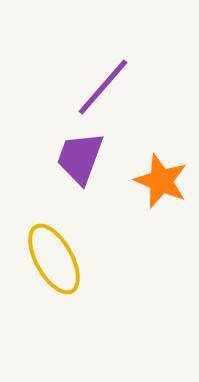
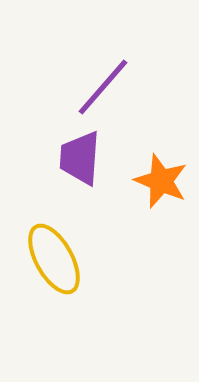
purple trapezoid: rotated 16 degrees counterclockwise
